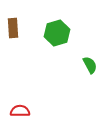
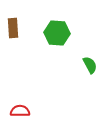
green hexagon: rotated 20 degrees clockwise
